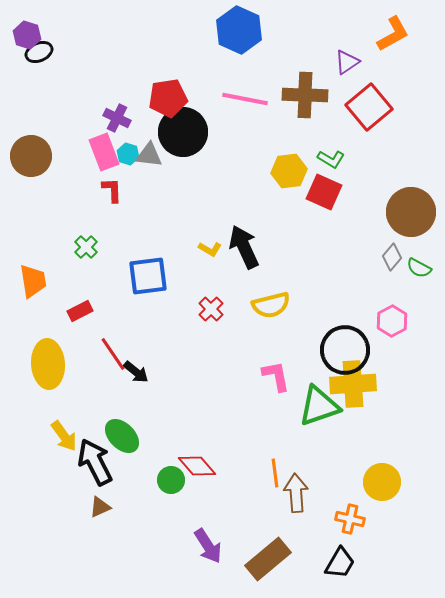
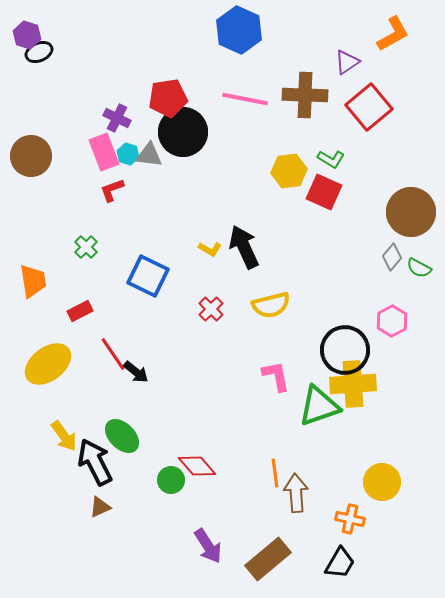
red L-shape at (112, 190): rotated 108 degrees counterclockwise
blue square at (148, 276): rotated 33 degrees clockwise
yellow ellipse at (48, 364): rotated 57 degrees clockwise
